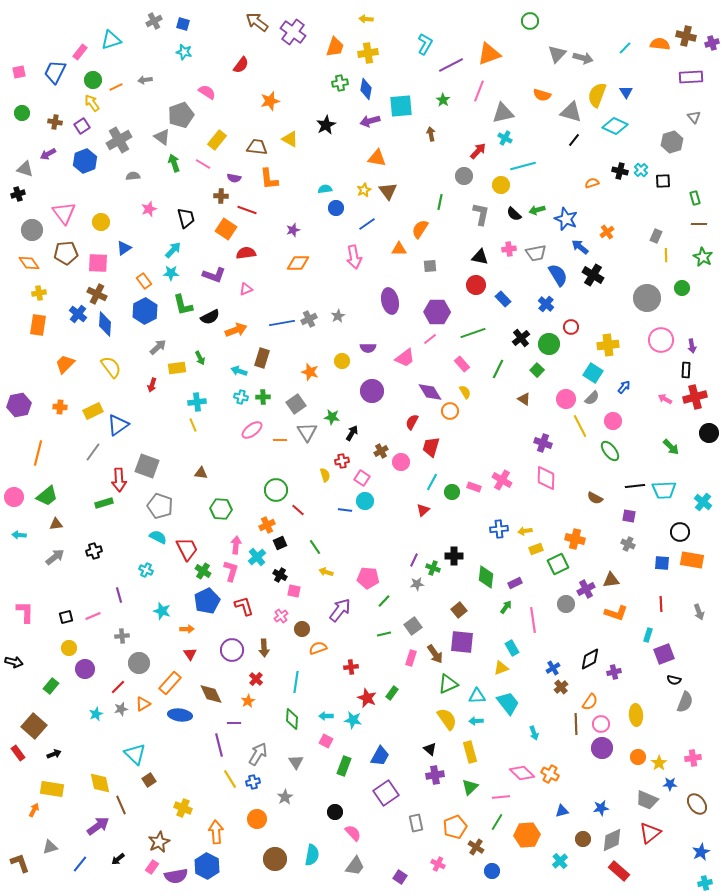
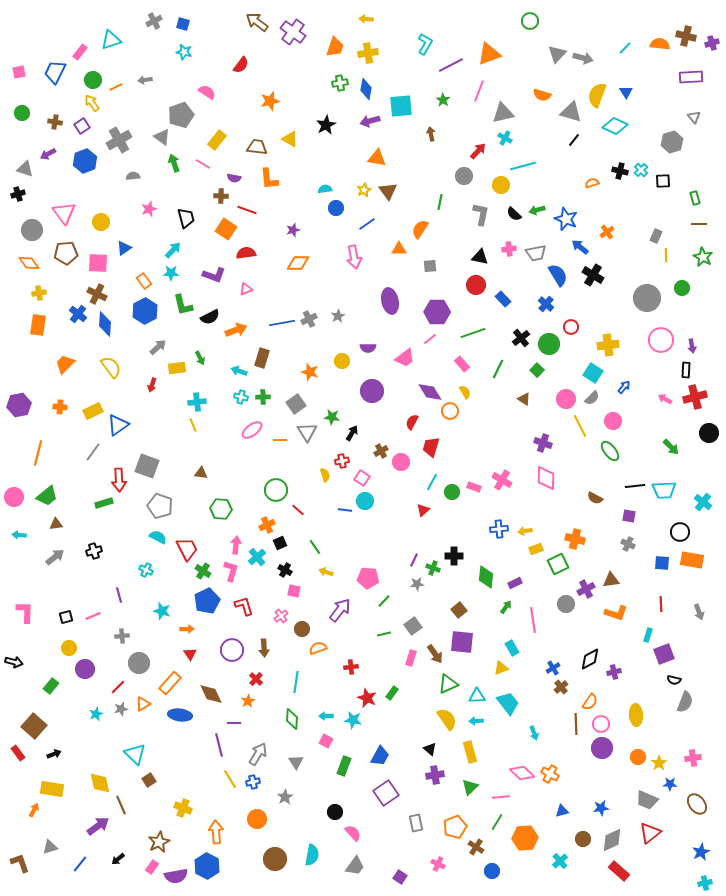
black cross at (280, 575): moved 5 px right, 5 px up
orange hexagon at (527, 835): moved 2 px left, 3 px down
